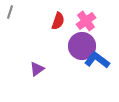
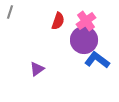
purple circle: moved 2 px right, 6 px up
